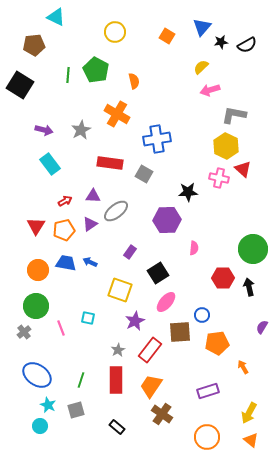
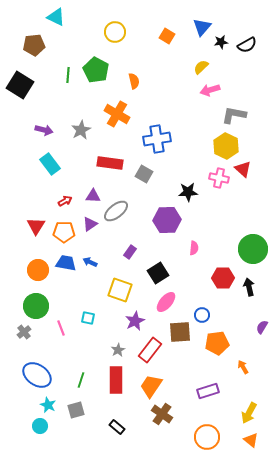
orange pentagon at (64, 230): moved 2 px down; rotated 15 degrees clockwise
